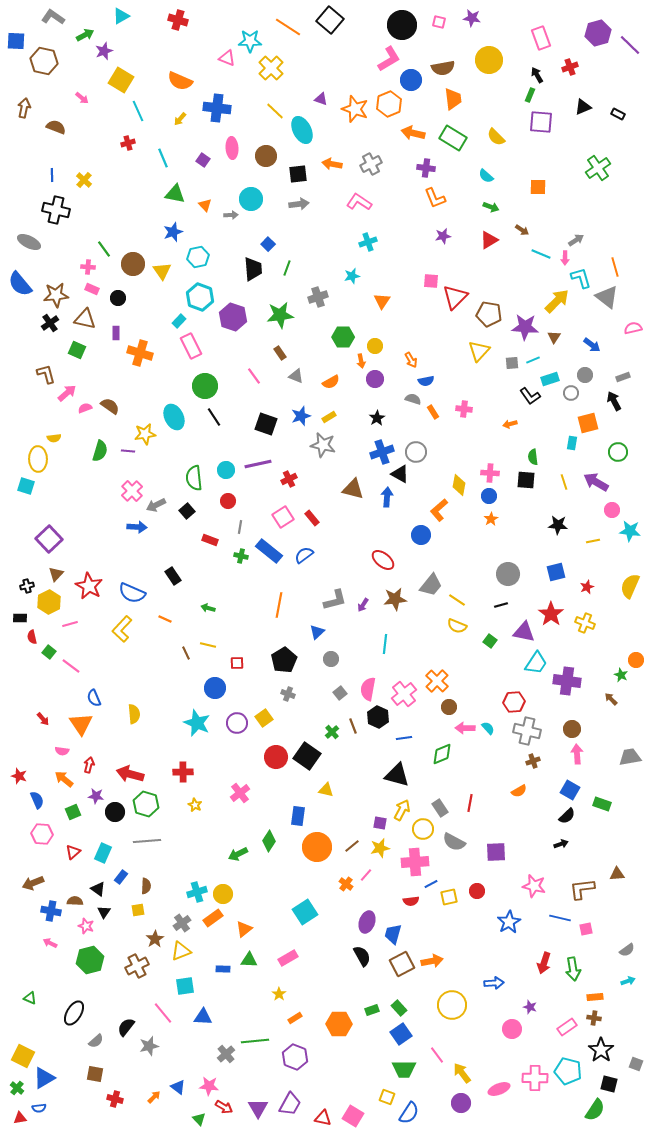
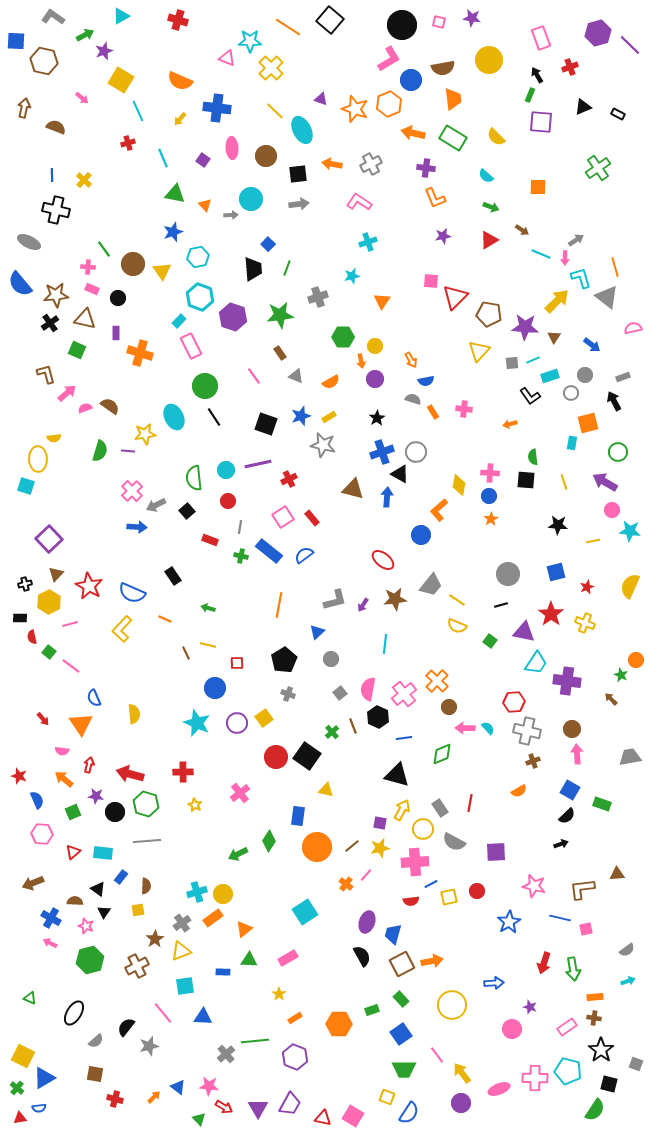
cyan rectangle at (550, 379): moved 3 px up
purple arrow at (596, 482): moved 9 px right
black cross at (27, 586): moved 2 px left, 2 px up
cyan rectangle at (103, 853): rotated 72 degrees clockwise
blue cross at (51, 911): moved 7 px down; rotated 18 degrees clockwise
blue rectangle at (223, 969): moved 3 px down
green rectangle at (399, 1008): moved 2 px right, 9 px up
